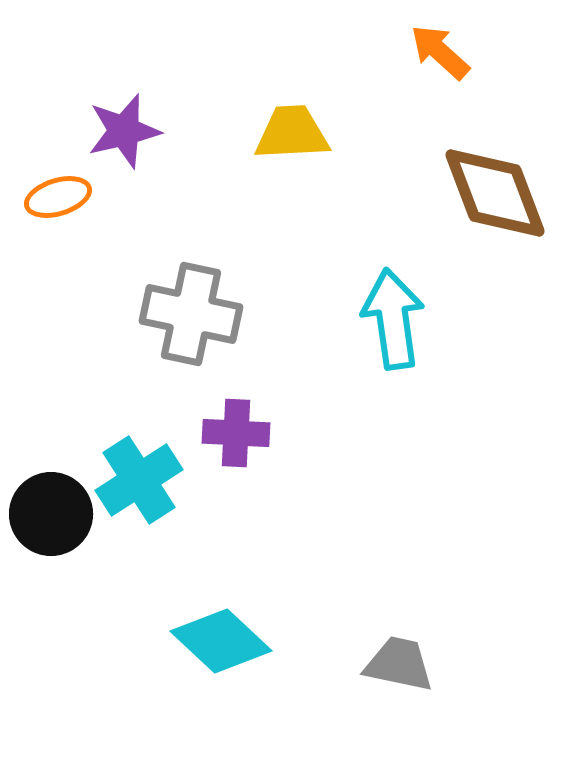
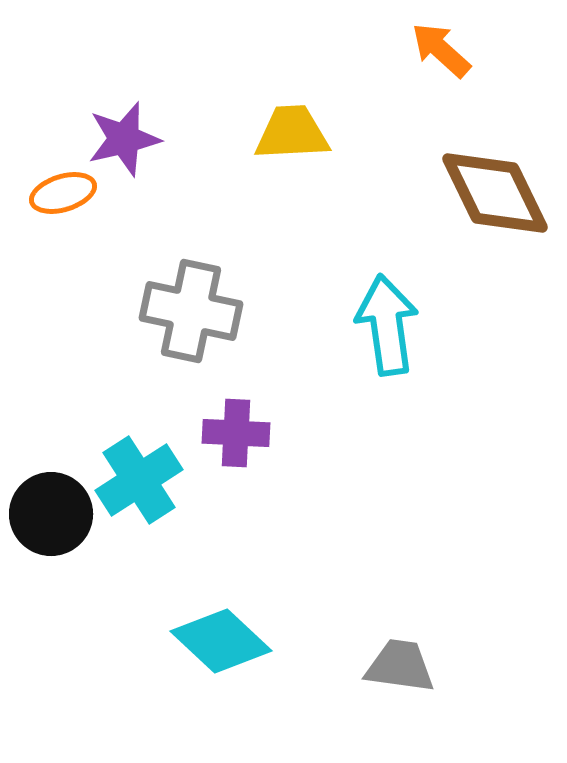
orange arrow: moved 1 px right, 2 px up
purple star: moved 8 px down
brown diamond: rotated 5 degrees counterclockwise
orange ellipse: moved 5 px right, 4 px up
gray cross: moved 3 px up
cyan arrow: moved 6 px left, 6 px down
gray trapezoid: moved 1 px right, 2 px down; rotated 4 degrees counterclockwise
